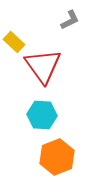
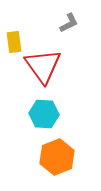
gray L-shape: moved 1 px left, 3 px down
yellow rectangle: rotated 40 degrees clockwise
cyan hexagon: moved 2 px right, 1 px up
